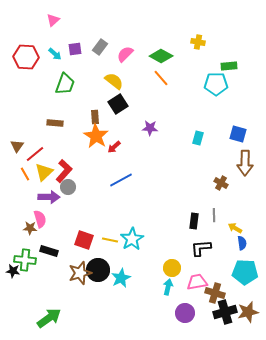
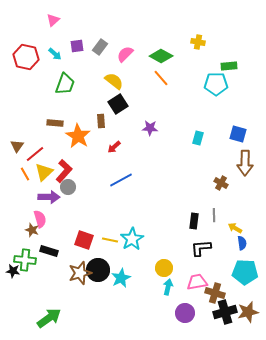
purple square at (75, 49): moved 2 px right, 3 px up
red hexagon at (26, 57): rotated 10 degrees clockwise
brown rectangle at (95, 117): moved 6 px right, 4 px down
orange star at (96, 136): moved 18 px left
brown star at (30, 228): moved 2 px right, 2 px down; rotated 16 degrees clockwise
yellow circle at (172, 268): moved 8 px left
